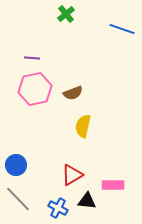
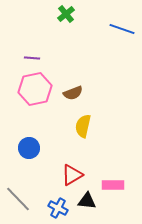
blue circle: moved 13 px right, 17 px up
